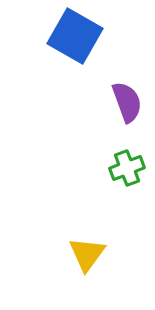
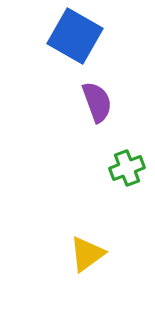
purple semicircle: moved 30 px left
yellow triangle: rotated 18 degrees clockwise
